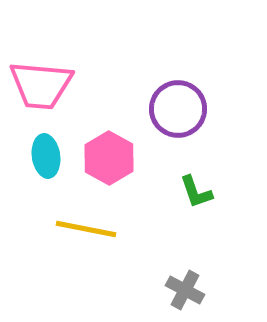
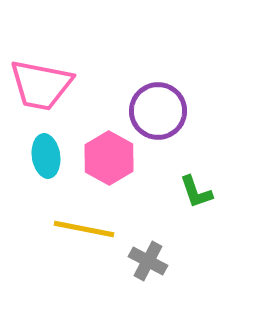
pink trapezoid: rotated 6 degrees clockwise
purple circle: moved 20 px left, 2 px down
yellow line: moved 2 px left
gray cross: moved 37 px left, 29 px up
